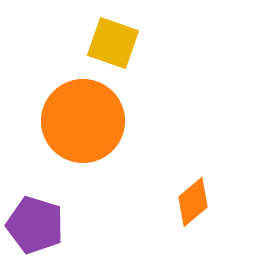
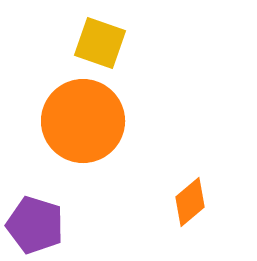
yellow square: moved 13 px left
orange diamond: moved 3 px left
